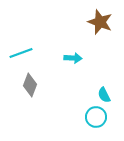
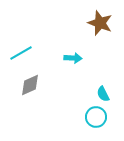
brown star: moved 1 px down
cyan line: rotated 10 degrees counterclockwise
gray diamond: rotated 45 degrees clockwise
cyan semicircle: moved 1 px left, 1 px up
